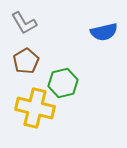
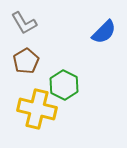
blue semicircle: rotated 32 degrees counterclockwise
green hexagon: moved 1 px right, 2 px down; rotated 20 degrees counterclockwise
yellow cross: moved 2 px right, 1 px down
